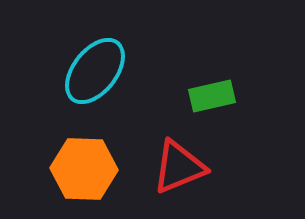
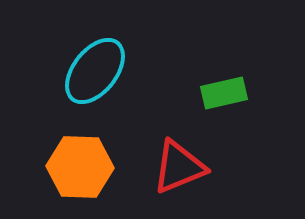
green rectangle: moved 12 px right, 3 px up
orange hexagon: moved 4 px left, 2 px up
